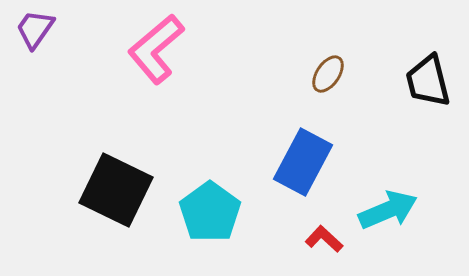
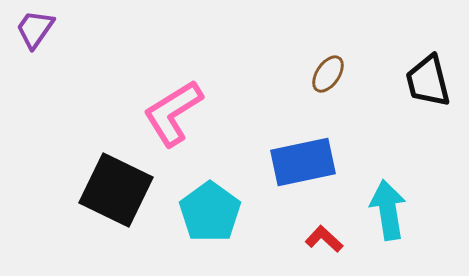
pink L-shape: moved 17 px right, 64 px down; rotated 8 degrees clockwise
blue rectangle: rotated 50 degrees clockwise
cyan arrow: rotated 76 degrees counterclockwise
